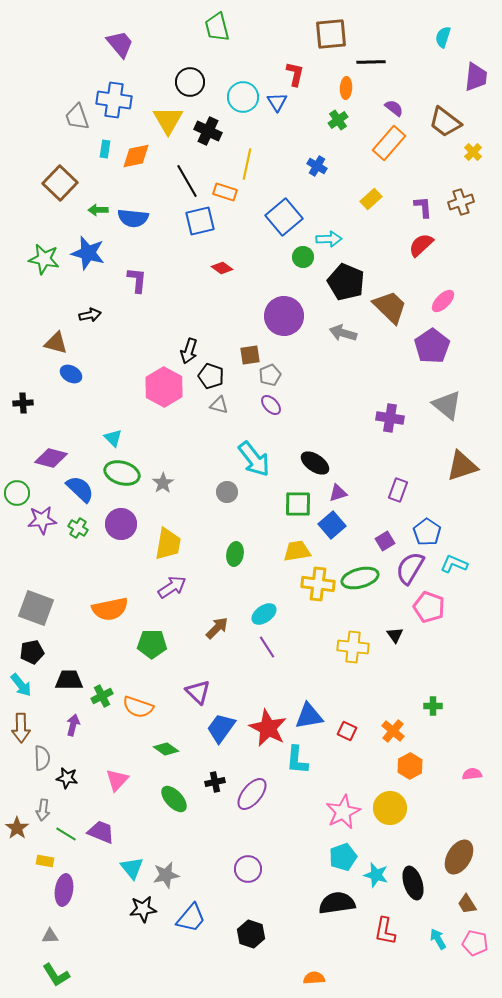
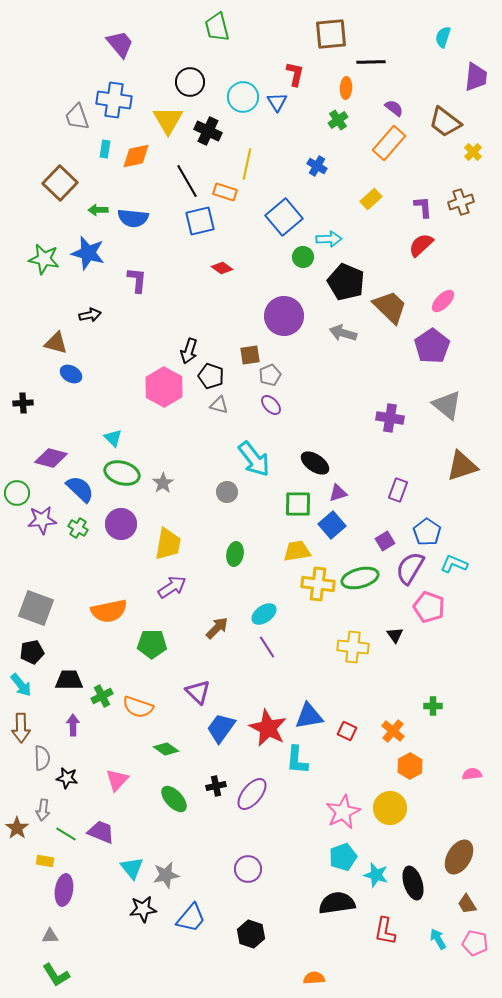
orange semicircle at (110, 609): moved 1 px left, 2 px down
purple arrow at (73, 725): rotated 15 degrees counterclockwise
black cross at (215, 782): moved 1 px right, 4 px down
